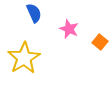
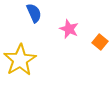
yellow star: moved 4 px left, 2 px down
